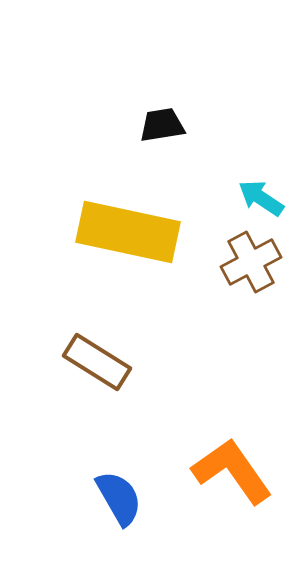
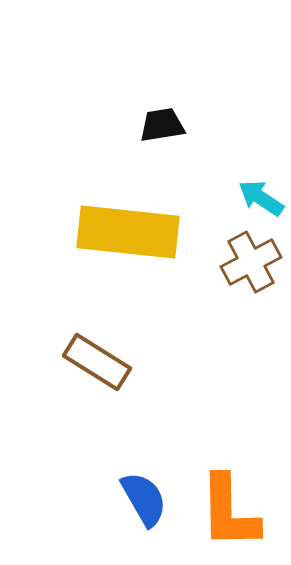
yellow rectangle: rotated 6 degrees counterclockwise
orange L-shape: moved 3 px left, 41 px down; rotated 146 degrees counterclockwise
blue semicircle: moved 25 px right, 1 px down
